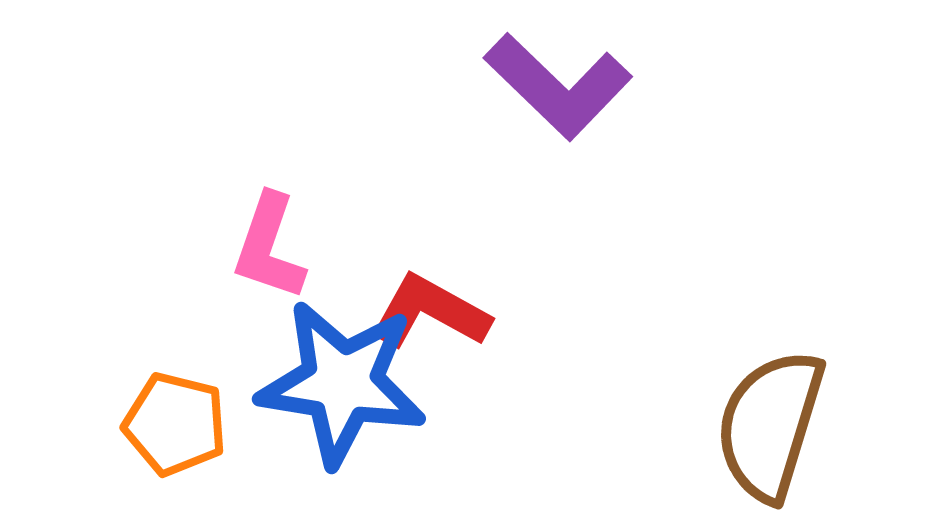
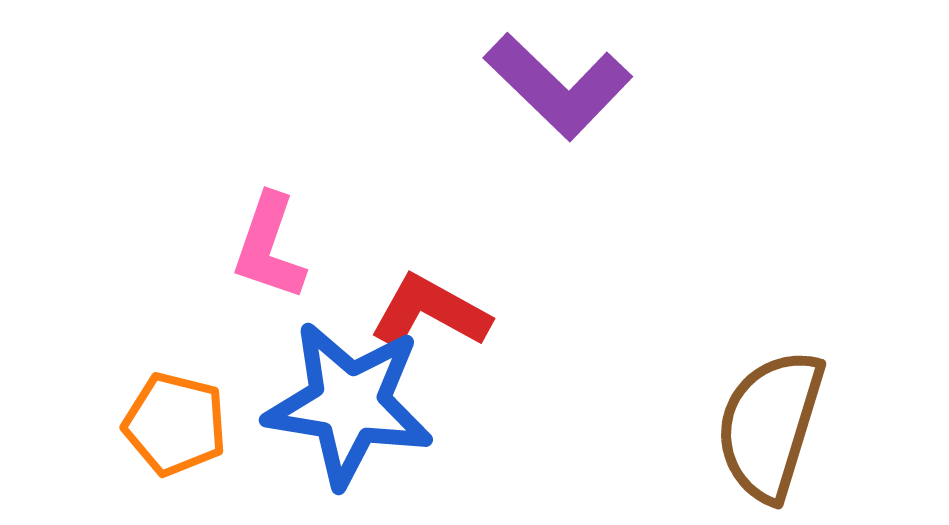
blue star: moved 7 px right, 21 px down
